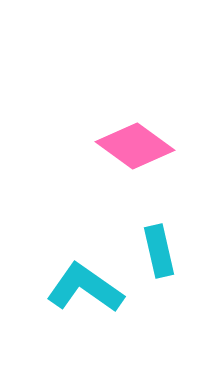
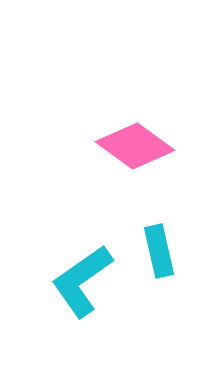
cyan L-shape: moved 3 px left, 7 px up; rotated 70 degrees counterclockwise
